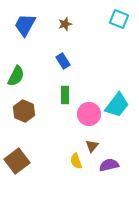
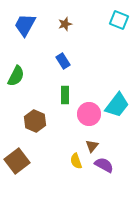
cyan square: moved 1 px down
brown hexagon: moved 11 px right, 10 px down
purple semicircle: moved 5 px left; rotated 42 degrees clockwise
